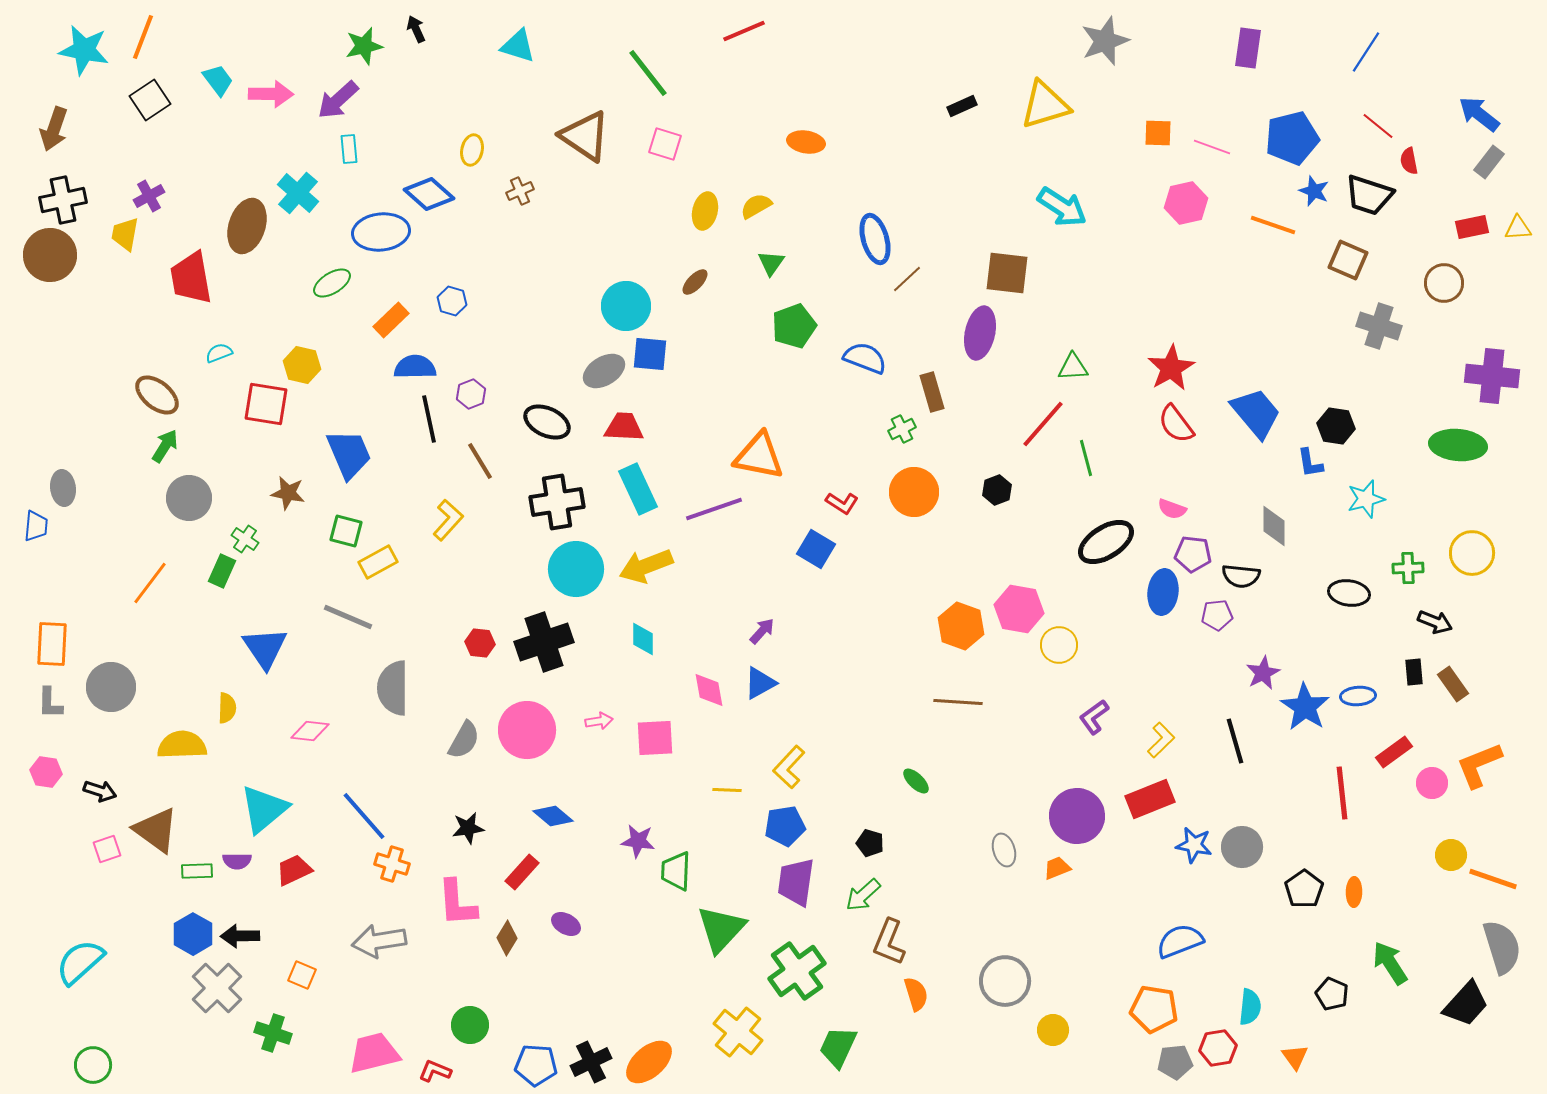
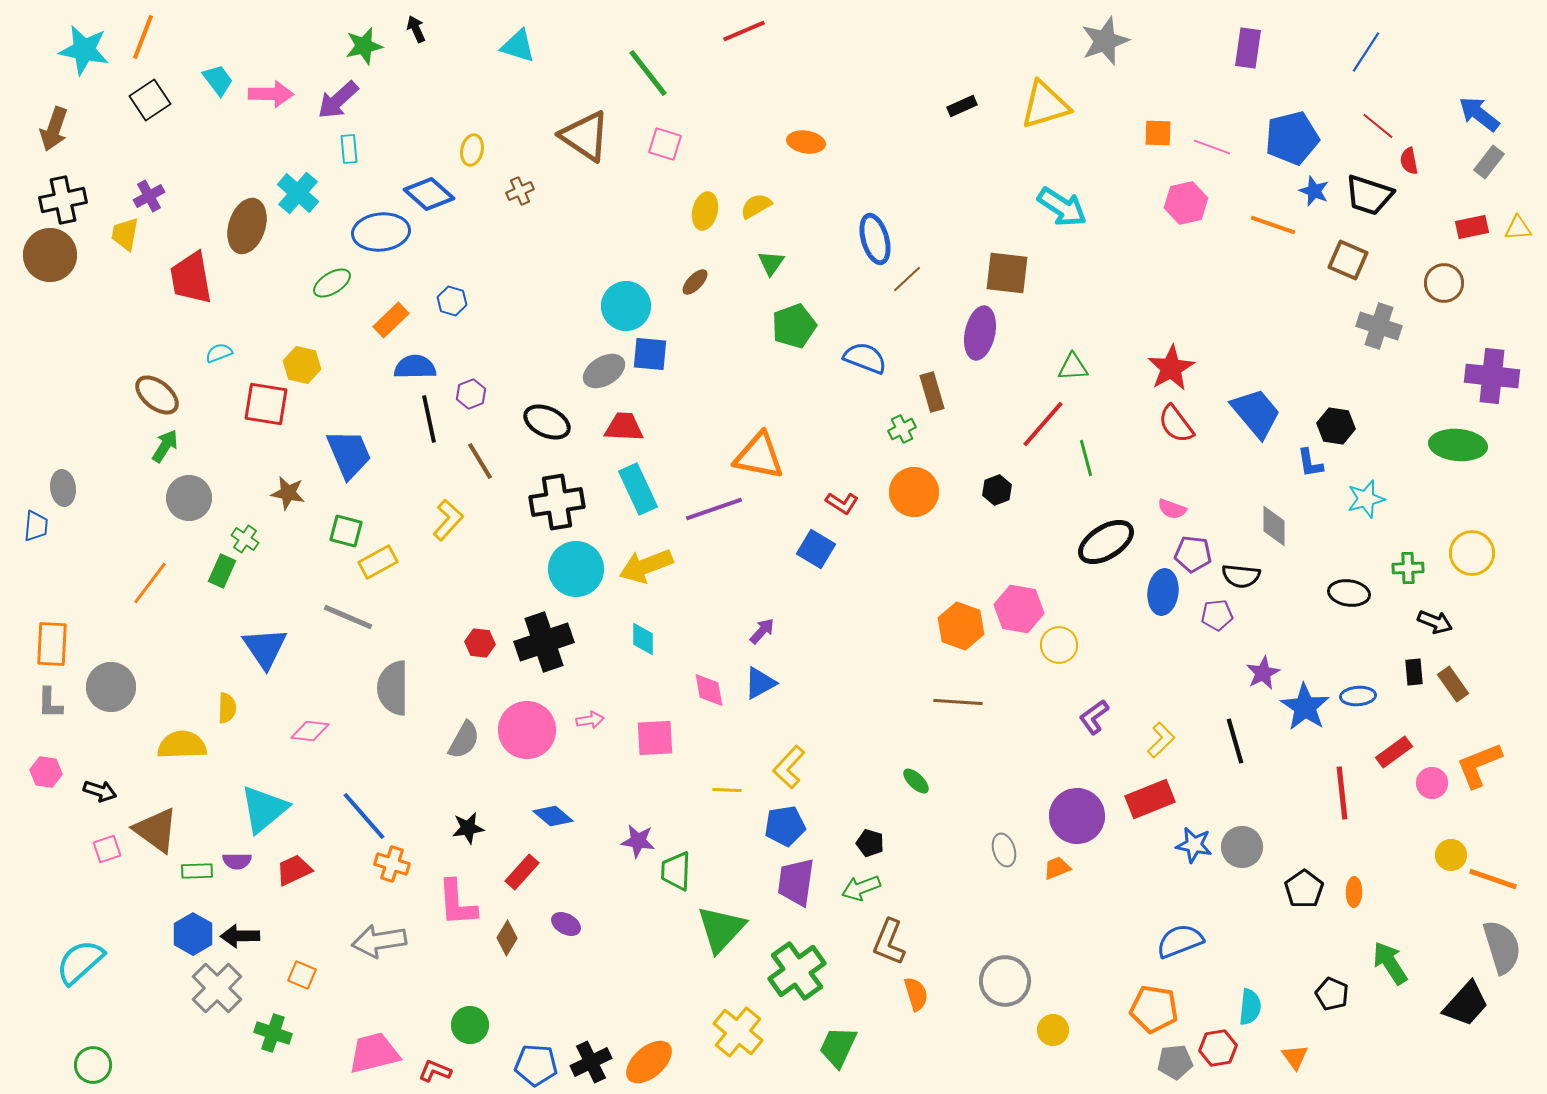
pink arrow at (599, 721): moved 9 px left, 1 px up
green arrow at (863, 895): moved 2 px left, 7 px up; rotated 21 degrees clockwise
